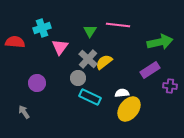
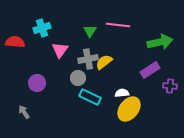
pink triangle: moved 3 px down
gray cross: rotated 36 degrees clockwise
